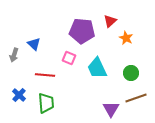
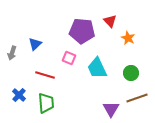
red triangle: rotated 32 degrees counterclockwise
orange star: moved 2 px right
blue triangle: moved 1 px right; rotated 32 degrees clockwise
gray arrow: moved 2 px left, 2 px up
red line: rotated 12 degrees clockwise
brown line: moved 1 px right
